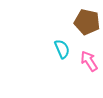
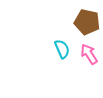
pink arrow: moved 7 px up
